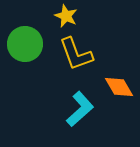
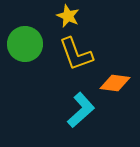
yellow star: moved 2 px right
orange diamond: moved 4 px left, 4 px up; rotated 52 degrees counterclockwise
cyan L-shape: moved 1 px right, 1 px down
